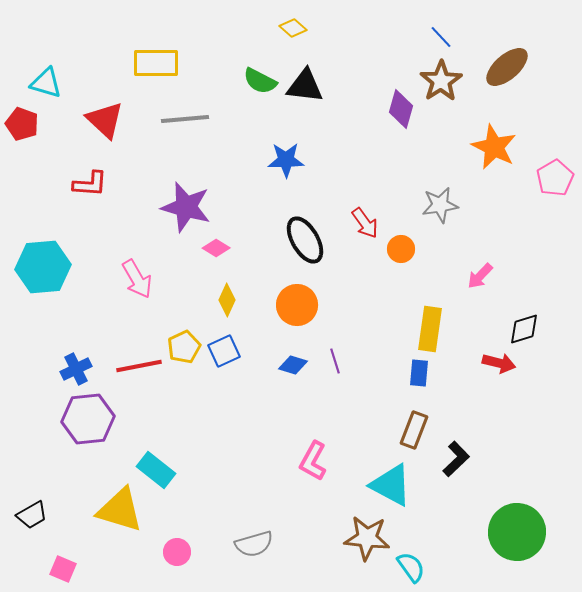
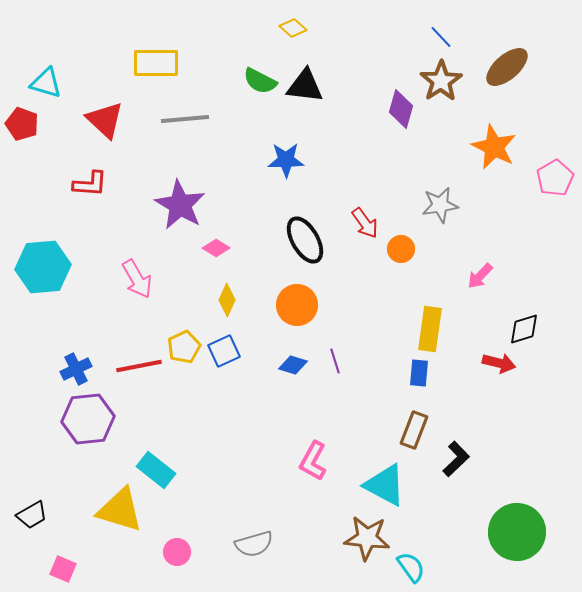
purple star at (186, 207): moved 6 px left, 2 px up; rotated 15 degrees clockwise
cyan triangle at (391, 485): moved 6 px left
